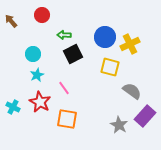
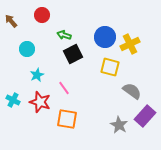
green arrow: rotated 16 degrees clockwise
cyan circle: moved 6 px left, 5 px up
red star: rotated 10 degrees counterclockwise
cyan cross: moved 7 px up
